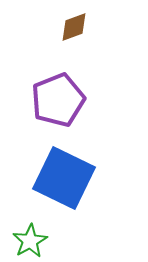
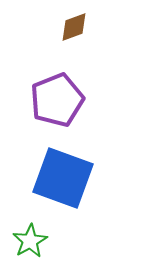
purple pentagon: moved 1 px left
blue square: moved 1 px left; rotated 6 degrees counterclockwise
